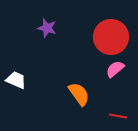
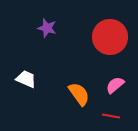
red circle: moved 1 px left
pink semicircle: moved 16 px down
white trapezoid: moved 10 px right, 1 px up
red line: moved 7 px left
